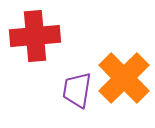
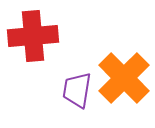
red cross: moved 2 px left
